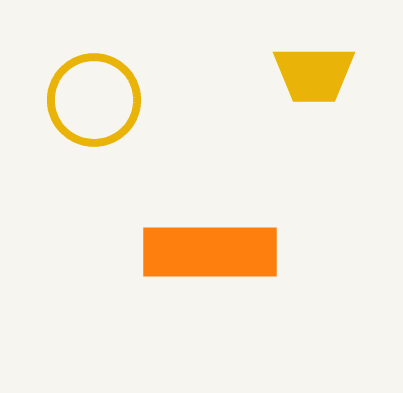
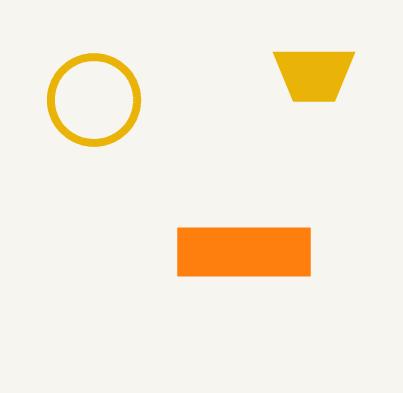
orange rectangle: moved 34 px right
